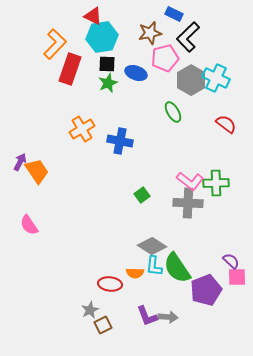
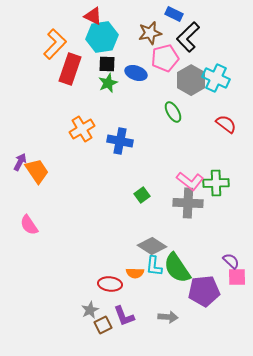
purple pentagon: moved 2 px left, 1 px down; rotated 16 degrees clockwise
purple L-shape: moved 23 px left
